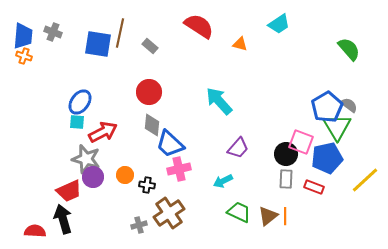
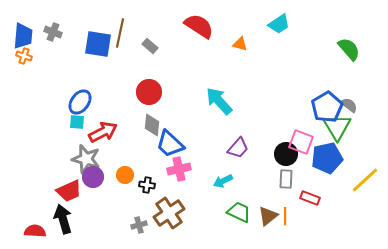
red rectangle at (314, 187): moved 4 px left, 11 px down
